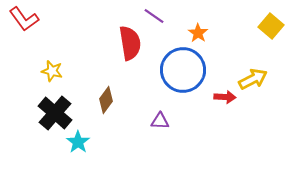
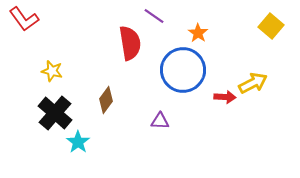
yellow arrow: moved 4 px down
